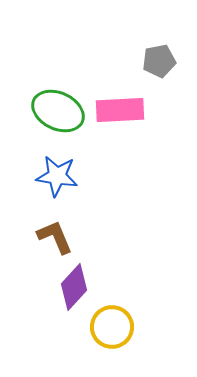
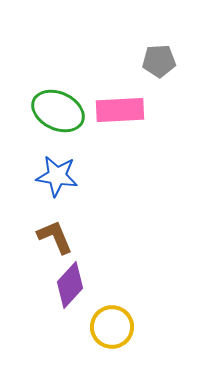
gray pentagon: rotated 8 degrees clockwise
purple diamond: moved 4 px left, 2 px up
